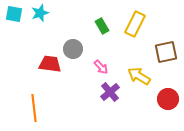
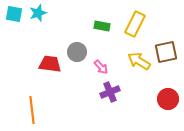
cyan star: moved 2 px left
green rectangle: rotated 49 degrees counterclockwise
gray circle: moved 4 px right, 3 px down
yellow arrow: moved 15 px up
purple cross: rotated 18 degrees clockwise
orange line: moved 2 px left, 2 px down
